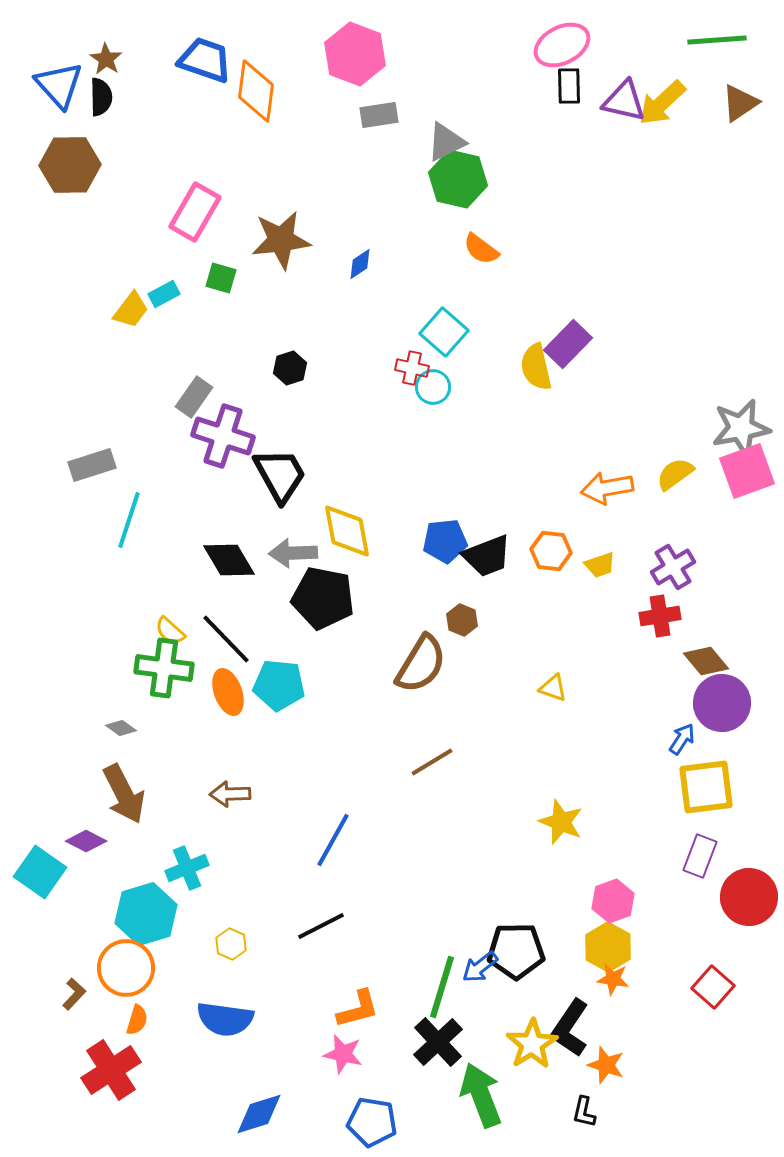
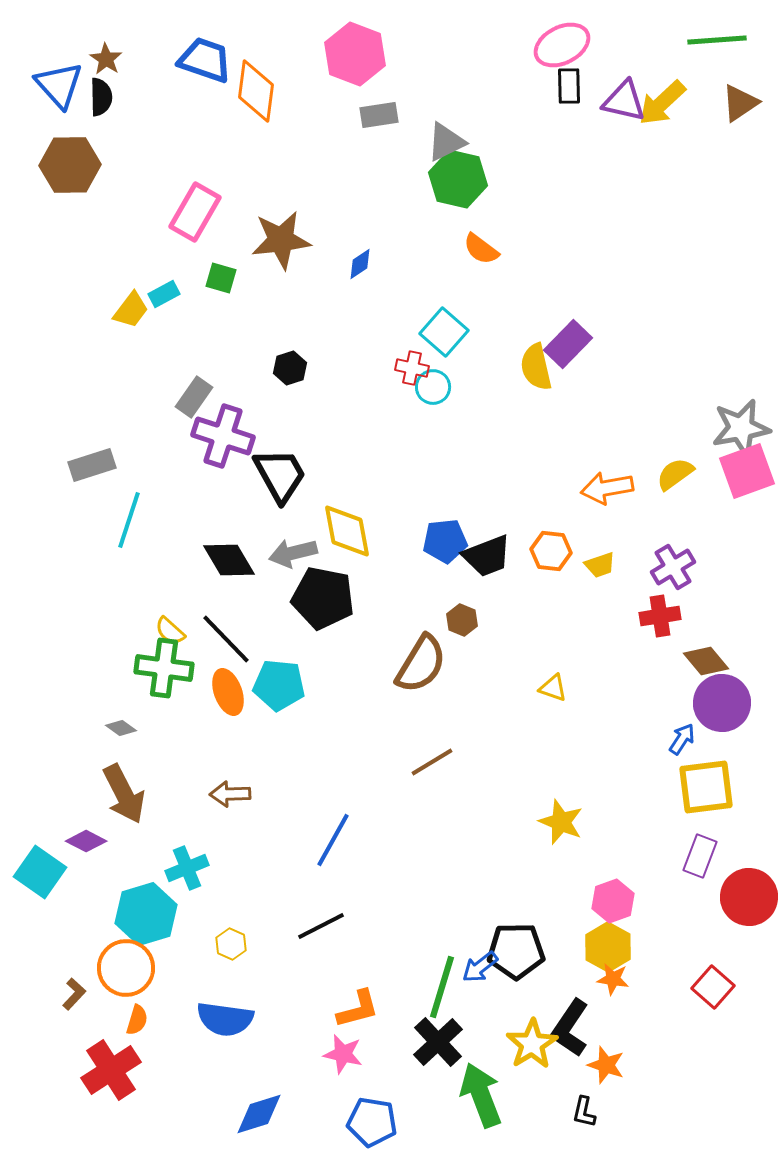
gray arrow at (293, 553): rotated 12 degrees counterclockwise
